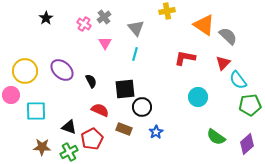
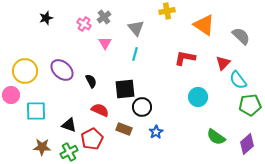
black star: rotated 16 degrees clockwise
gray semicircle: moved 13 px right
black triangle: moved 2 px up
